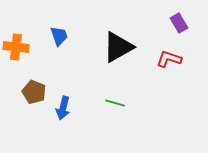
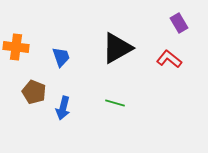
blue trapezoid: moved 2 px right, 21 px down
black triangle: moved 1 px left, 1 px down
red L-shape: rotated 20 degrees clockwise
